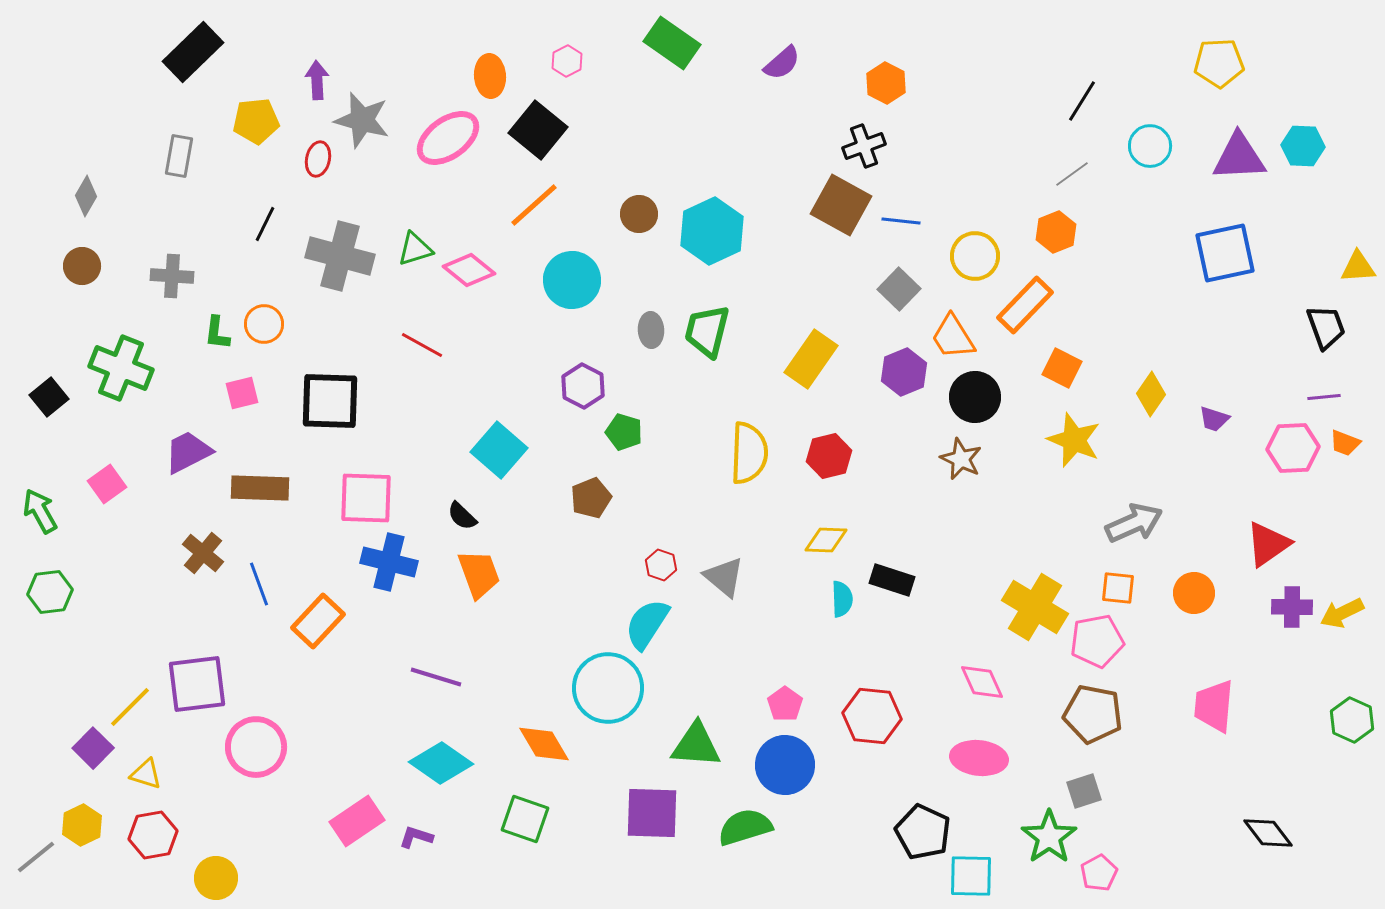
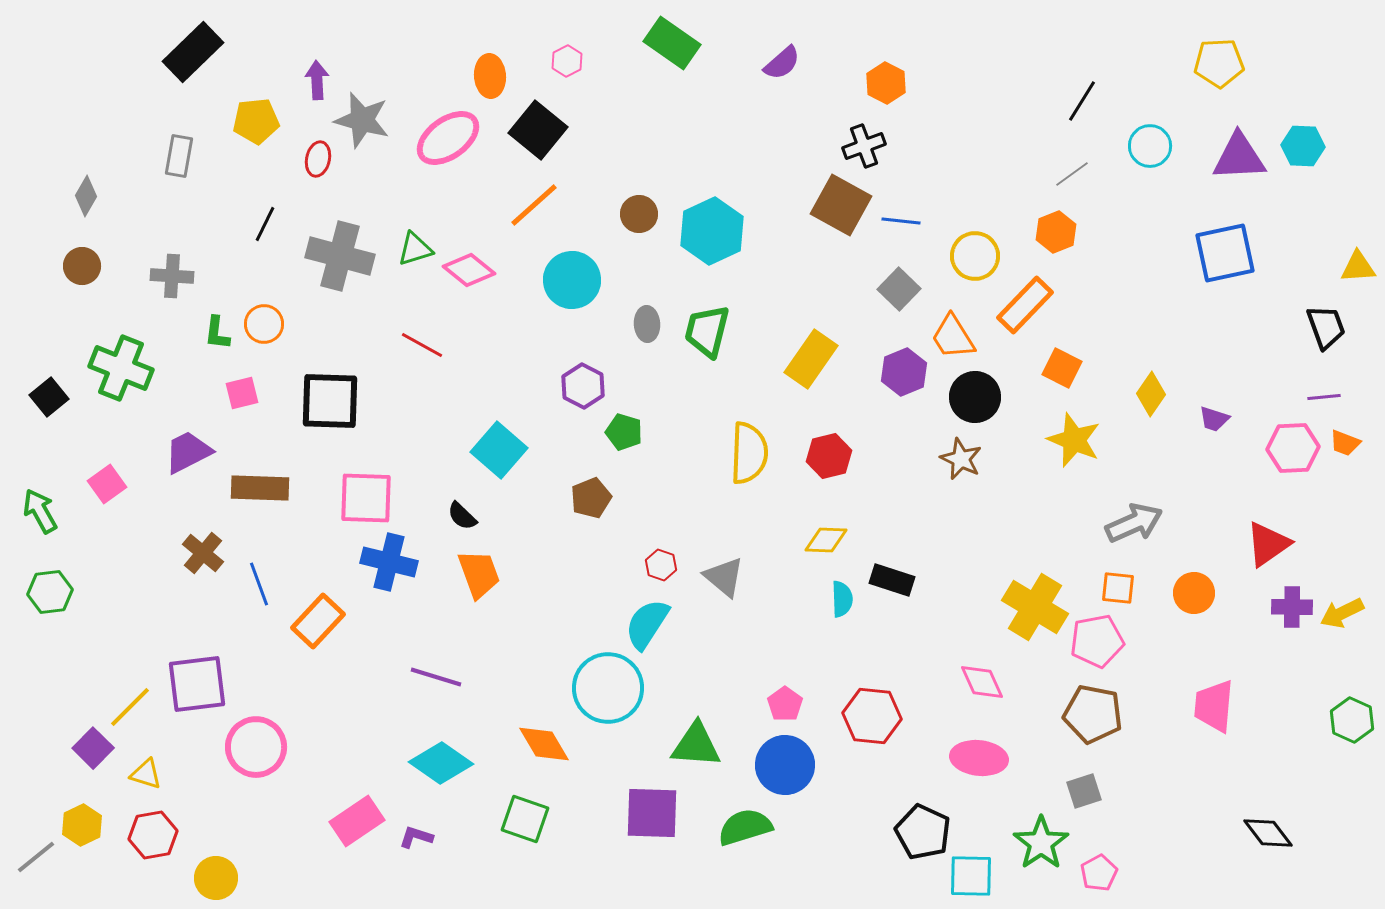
gray ellipse at (651, 330): moved 4 px left, 6 px up
green star at (1049, 837): moved 8 px left, 6 px down
